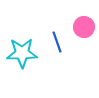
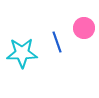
pink circle: moved 1 px down
